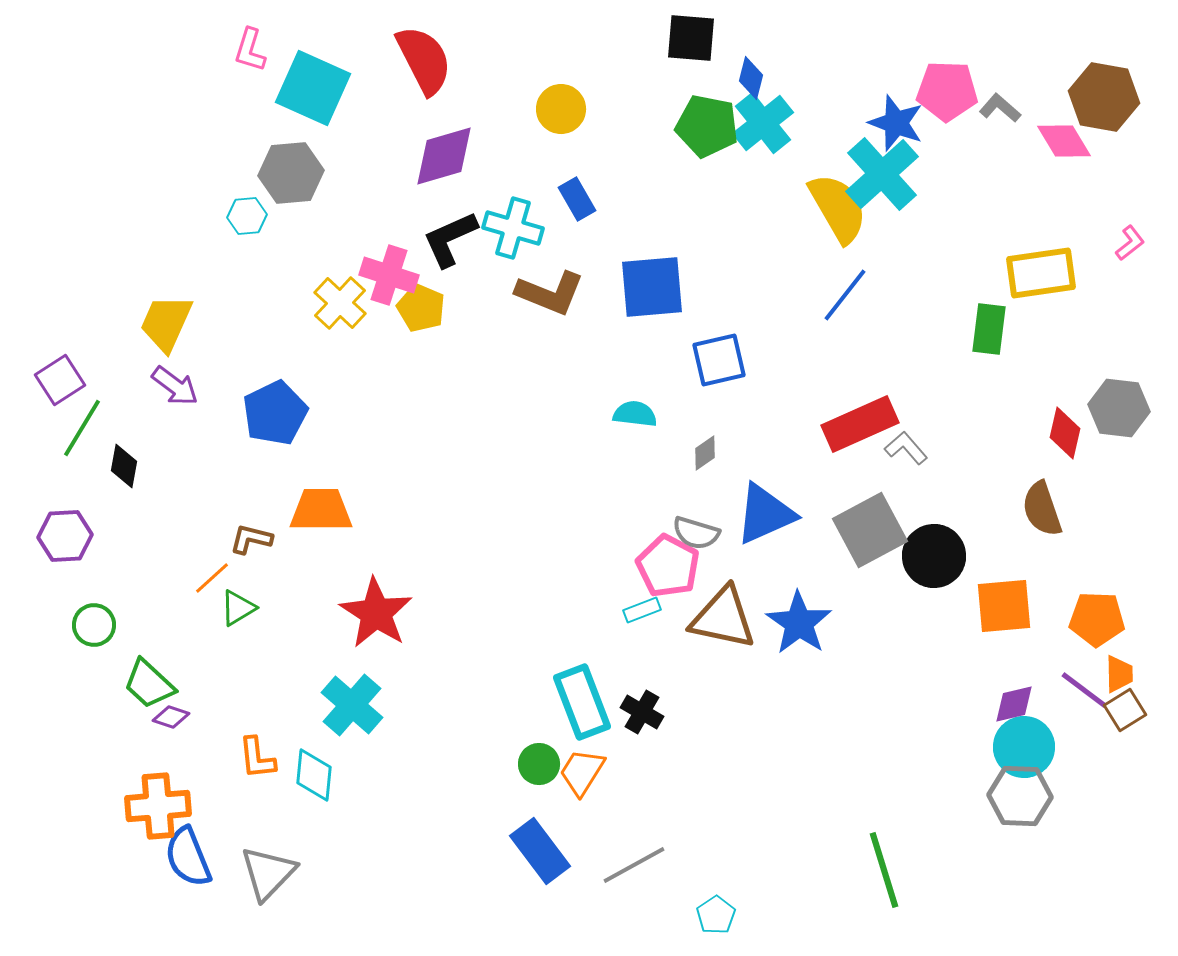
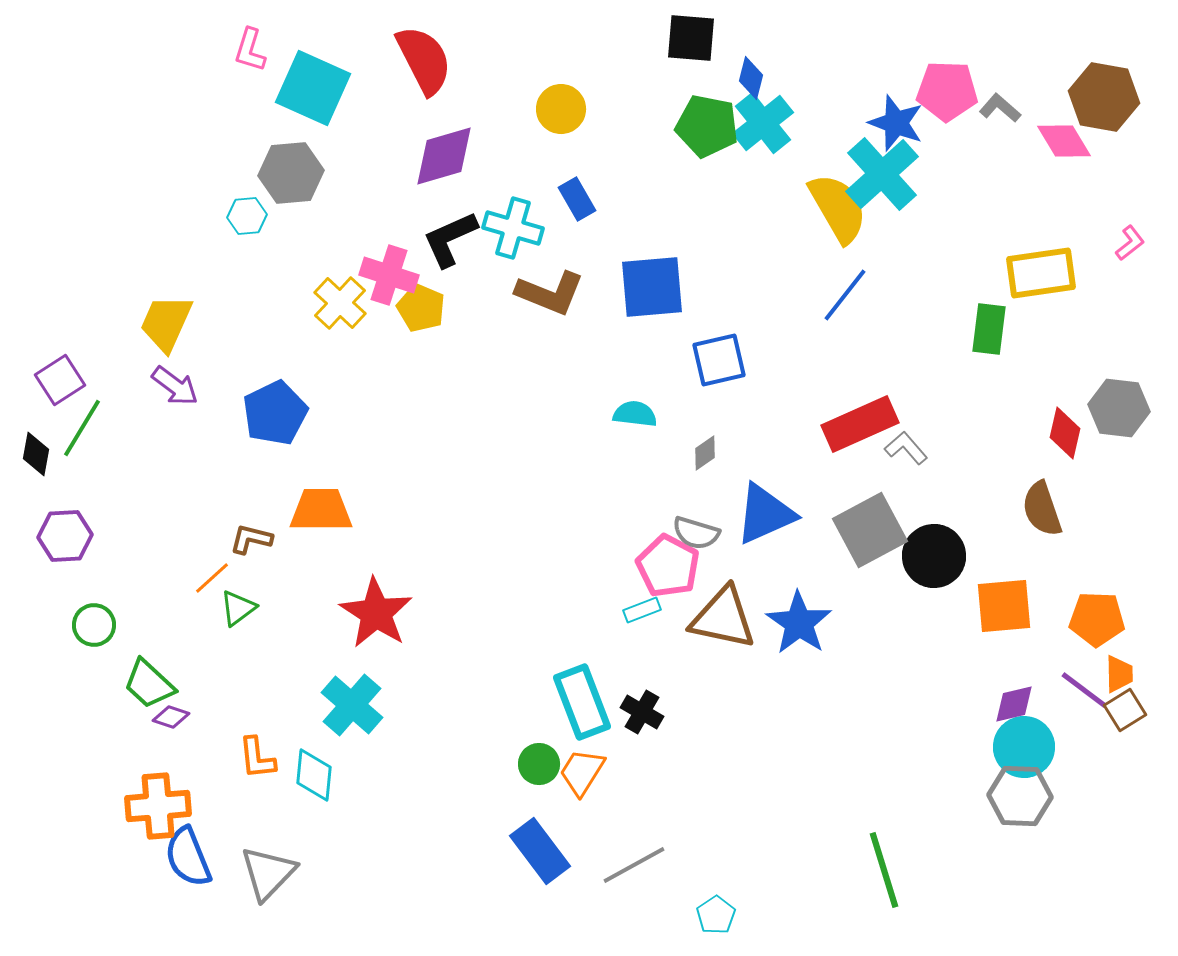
black diamond at (124, 466): moved 88 px left, 12 px up
green triangle at (238, 608): rotated 6 degrees counterclockwise
